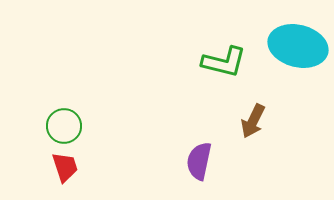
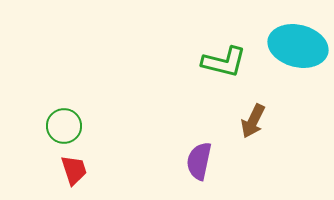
red trapezoid: moved 9 px right, 3 px down
